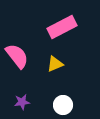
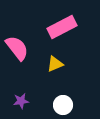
pink semicircle: moved 8 px up
purple star: moved 1 px left, 1 px up
